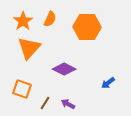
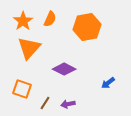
orange hexagon: rotated 12 degrees counterclockwise
purple arrow: rotated 40 degrees counterclockwise
